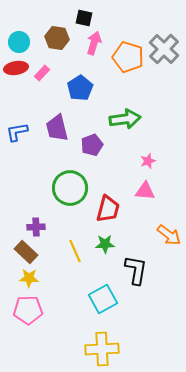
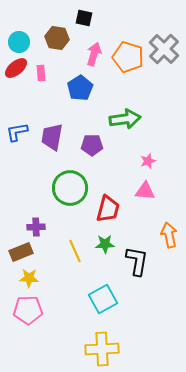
pink arrow: moved 11 px down
red ellipse: rotated 30 degrees counterclockwise
pink rectangle: moved 1 px left; rotated 49 degrees counterclockwise
purple trapezoid: moved 5 px left, 9 px down; rotated 24 degrees clockwise
purple pentagon: rotated 20 degrees clockwise
orange arrow: rotated 140 degrees counterclockwise
brown rectangle: moved 5 px left; rotated 65 degrees counterclockwise
black L-shape: moved 1 px right, 9 px up
